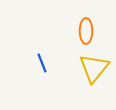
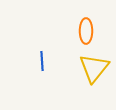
blue line: moved 2 px up; rotated 18 degrees clockwise
